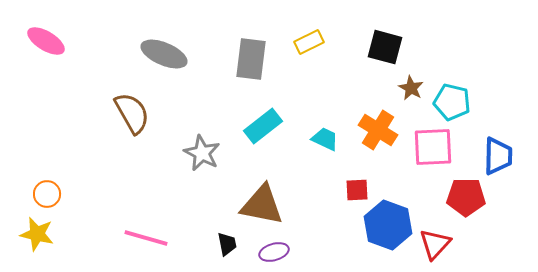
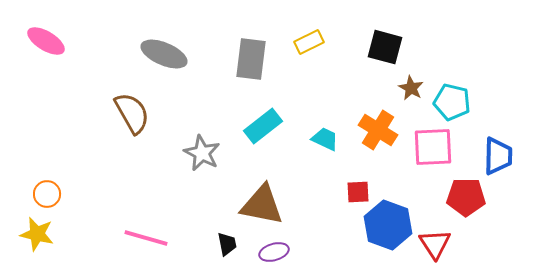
red square: moved 1 px right, 2 px down
red triangle: rotated 16 degrees counterclockwise
